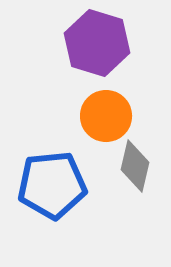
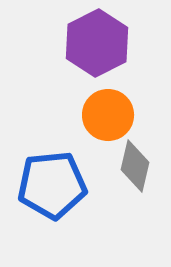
purple hexagon: rotated 16 degrees clockwise
orange circle: moved 2 px right, 1 px up
